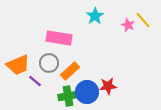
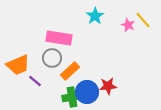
gray circle: moved 3 px right, 5 px up
green cross: moved 4 px right, 1 px down
